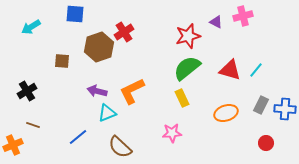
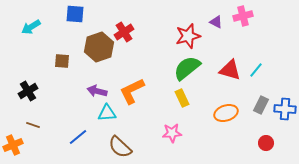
black cross: moved 1 px right
cyan triangle: rotated 18 degrees clockwise
